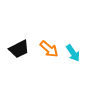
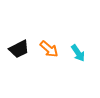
cyan arrow: moved 5 px right
